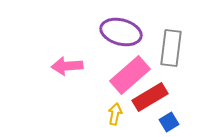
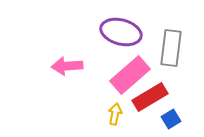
blue square: moved 2 px right, 3 px up
